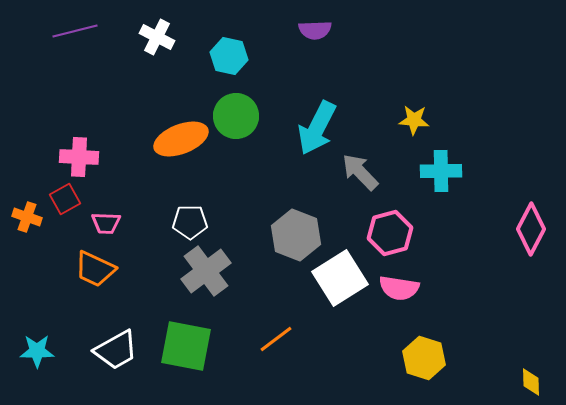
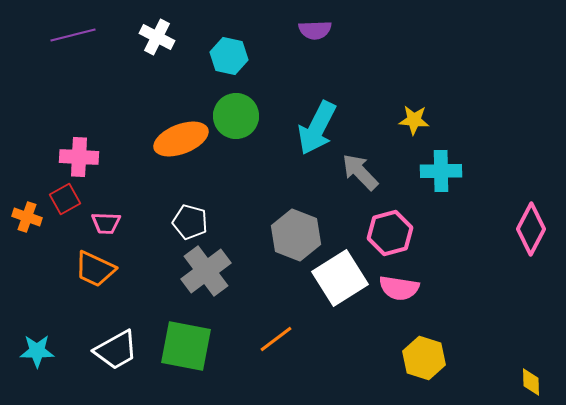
purple line: moved 2 px left, 4 px down
white pentagon: rotated 16 degrees clockwise
